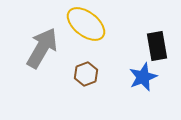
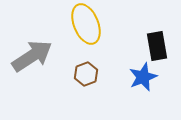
yellow ellipse: rotated 30 degrees clockwise
gray arrow: moved 10 px left, 8 px down; rotated 27 degrees clockwise
